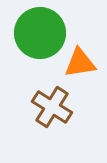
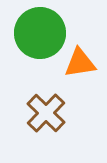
brown cross: moved 6 px left, 6 px down; rotated 12 degrees clockwise
